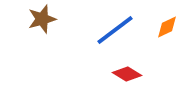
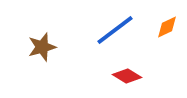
brown star: moved 28 px down
red diamond: moved 2 px down
